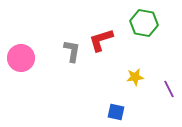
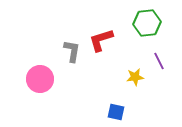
green hexagon: moved 3 px right; rotated 16 degrees counterclockwise
pink circle: moved 19 px right, 21 px down
purple line: moved 10 px left, 28 px up
